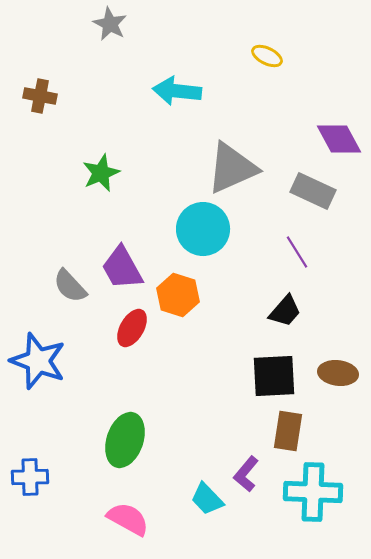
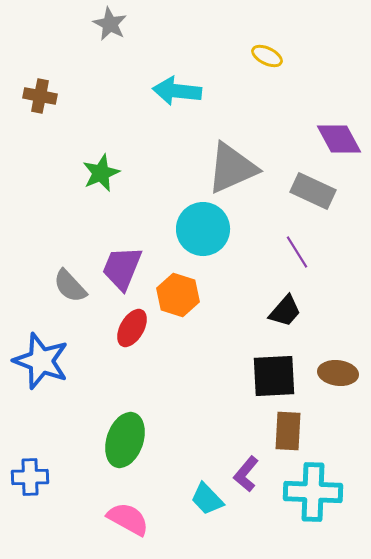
purple trapezoid: rotated 51 degrees clockwise
blue star: moved 3 px right
brown rectangle: rotated 6 degrees counterclockwise
